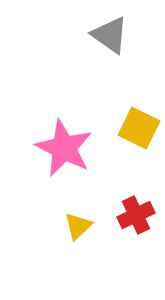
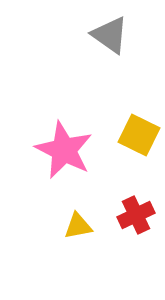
yellow square: moved 7 px down
pink star: moved 2 px down
yellow triangle: rotated 32 degrees clockwise
